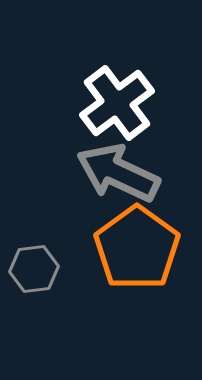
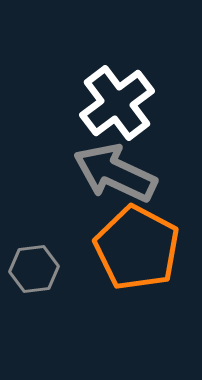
gray arrow: moved 3 px left
orange pentagon: rotated 8 degrees counterclockwise
